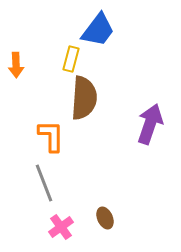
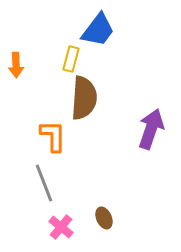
purple arrow: moved 1 px right, 5 px down
orange L-shape: moved 2 px right
brown ellipse: moved 1 px left
pink cross: rotated 15 degrees counterclockwise
